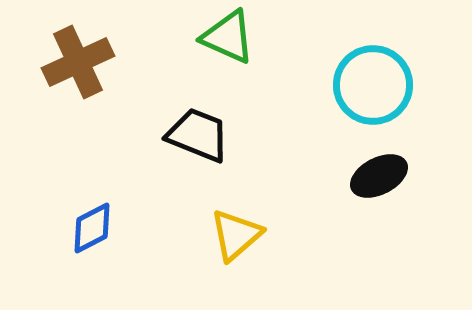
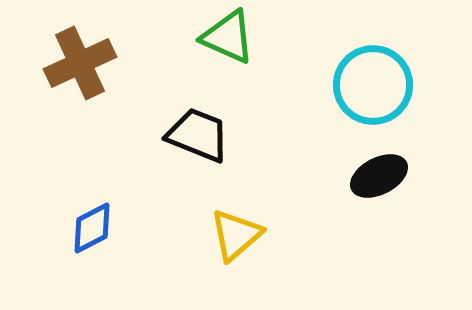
brown cross: moved 2 px right, 1 px down
